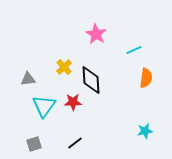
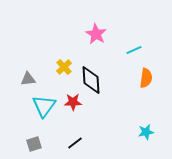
cyan star: moved 1 px right, 1 px down
